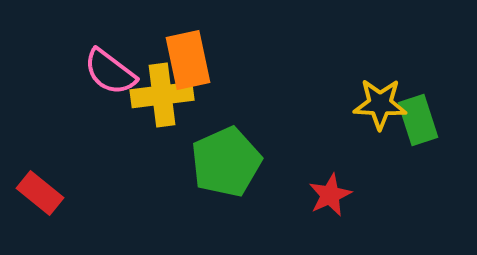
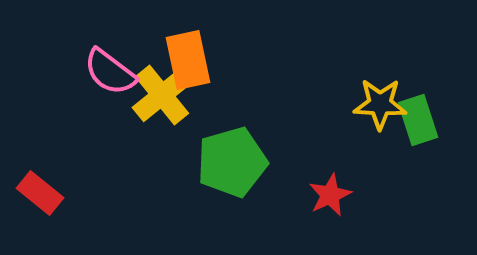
yellow cross: rotated 32 degrees counterclockwise
green pentagon: moved 6 px right; rotated 8 degrees clockwise
